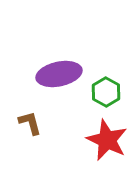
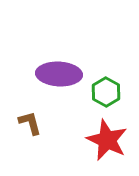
purple ellipse: rotated 15 degrees clockwise
